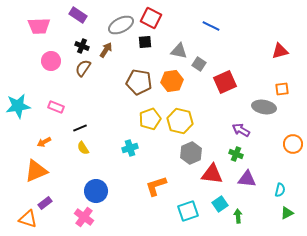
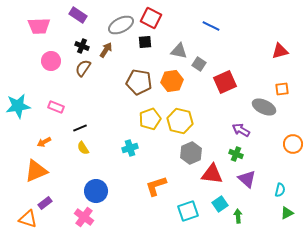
gray ellipse at (264, 107): rotated 15 degrees clockwise
purple triangle at (247, 179): rotated 36 degrees clockwise
